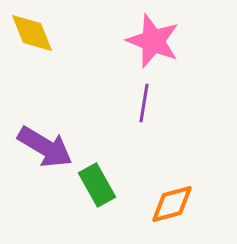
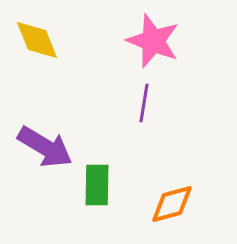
yellow diamond: moved 5 px right, 7 px down
green rectangle: rotated 30 degrees clockwise
